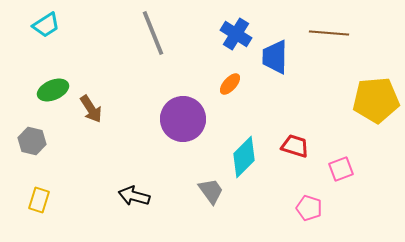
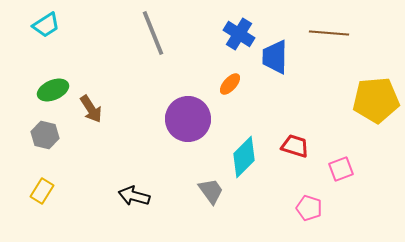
blue cross: moved 3 px right
purple circle: moved 5 px right
gray hexagon: moved 13 px right, 6 px up
yellow rectangle: moved 3 px right, 9 px up; rotated 15 degrees clockwise
